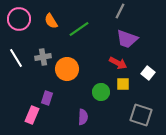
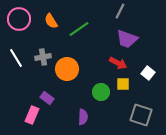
purple rectangle: rotated 72 degrees counterclockwise
